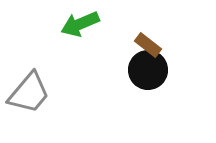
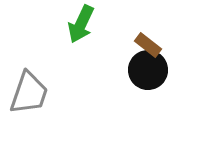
green arrow: moved 1 px right; rotated 42 degrees counterclockwise
gray trapezoid: rotated 21 degrees counterclockwise
